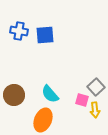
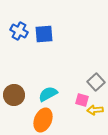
blue cross: rotated 18 degrees clockwise
blue square: moved 1 px left, 1 px up
gray square: moved 5 px up
cyan semicircle: moved 2 px left; rotated 102 degrees clockwise
yellow arrow: rotated 91 degrees clockwise
